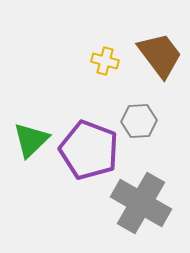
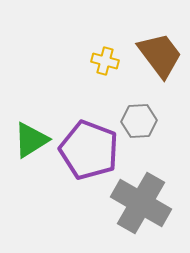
green triangle: rotated 12 degrees clockwise
